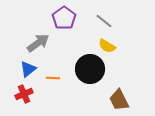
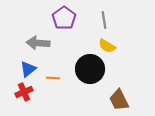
gray line: moved 1 px up; rotated 42 degrees clockwise
gray arrow: rotated 140 degrees counterclockwise
red cross: moved 2 px up
